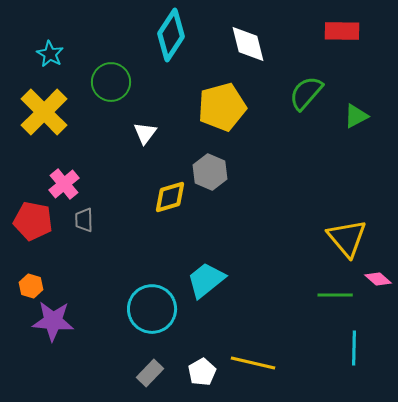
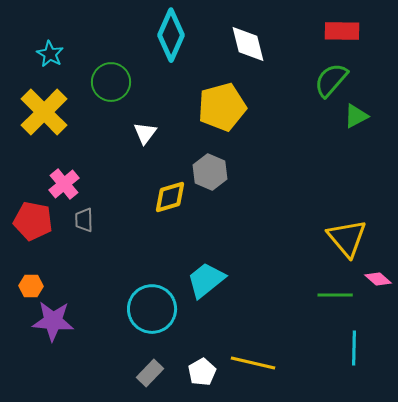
cyan diamond: rotated 9 degrees counterclockwise
green semicircle: moved 25 px right, 13 px up
orange hexagon: rotated 15 degrees counterclockwise
